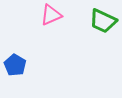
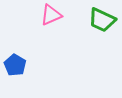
green trapezoid: moved 1 px left, 1 px up
